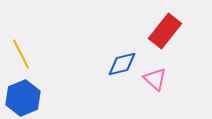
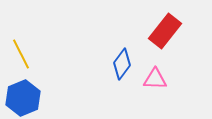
blue diamond: rotated 40 degrees counterclockwise
pink triangle: rotated 40 degrees counterclockwise
